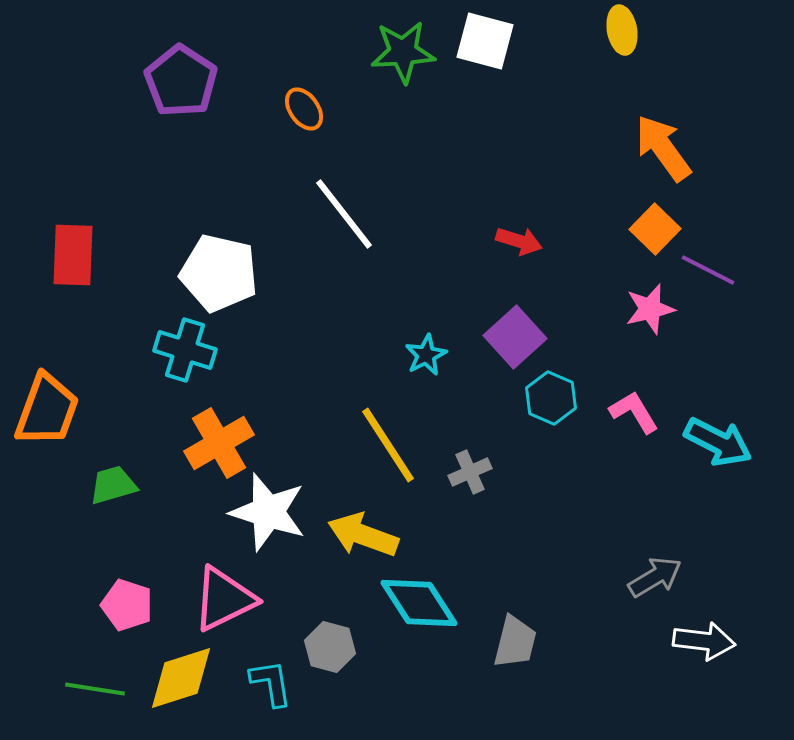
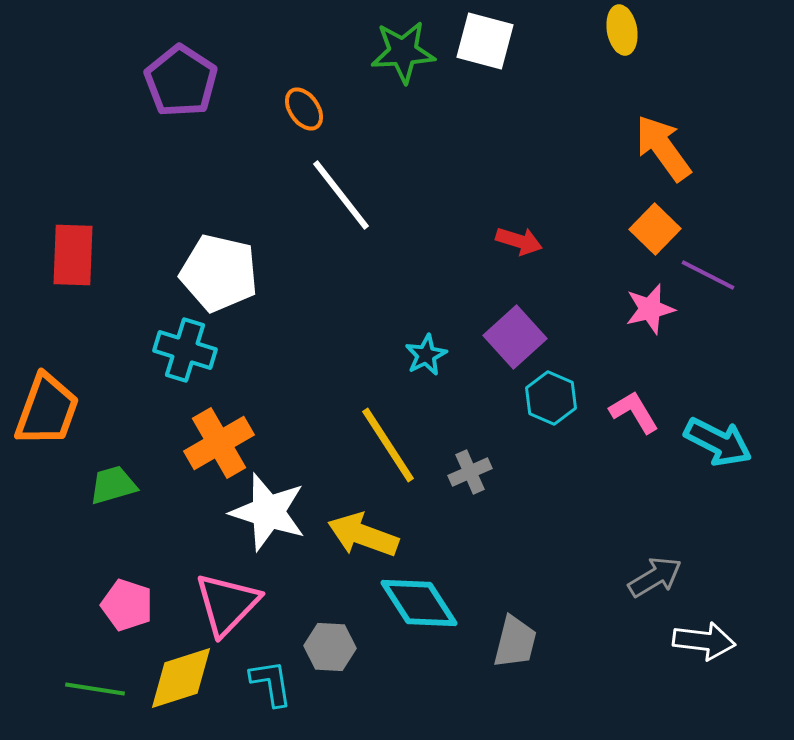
white line: moved 3 px left, 19 px up
purple line: moved 5 px down
pink triangle: moved 3 px right, 5 px down; rotated 20 degrees counterclockwise
gray hexagon: rotated 12 degrees counterclockwise
